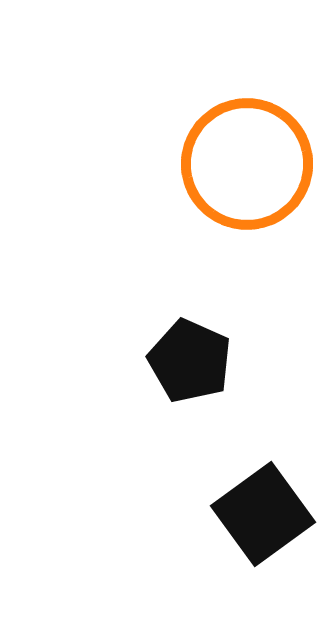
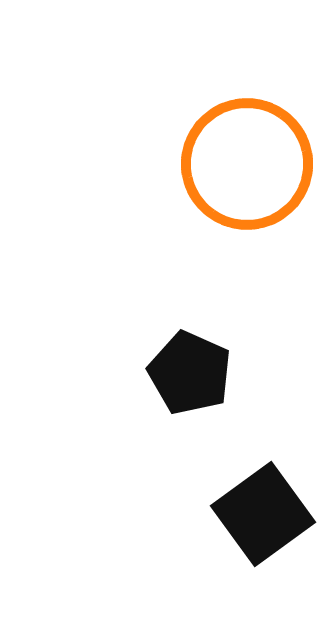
black pentagon: moved 12 px down
